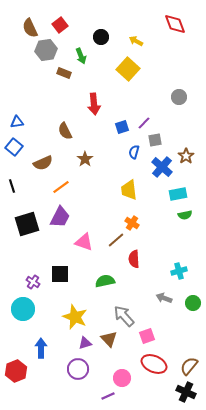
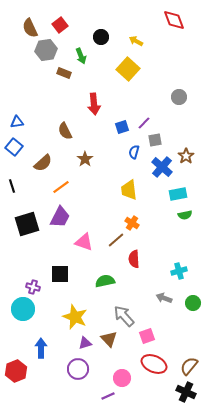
red diamond at (175, 24): moved 1 px left, 4 px up
brown semicircle at (43, 163): rotated 18 degrees counterclockwise
purple cross at (33, 282): moved 5 px down; rotated 16 degrees counterclockwise
